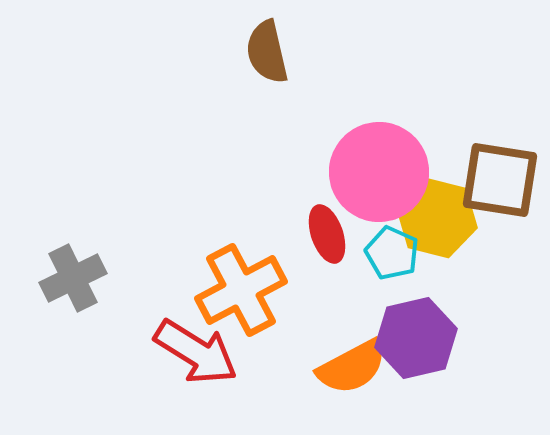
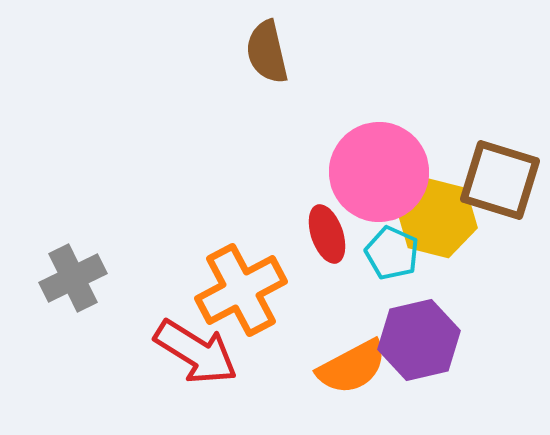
brown square: rotated 8 degrees clockwise
purple hexagon: moved 3 px right, 2 px down
